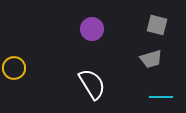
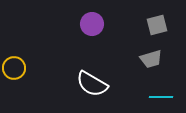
gray square: rotated 30 degrees counterclockwise
purple circle: moved 5 px up
white semicircle: rotated 152 degrees clockwise
